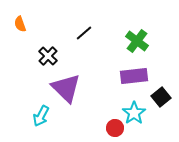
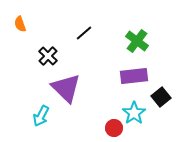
red circle: moved 1 px left
